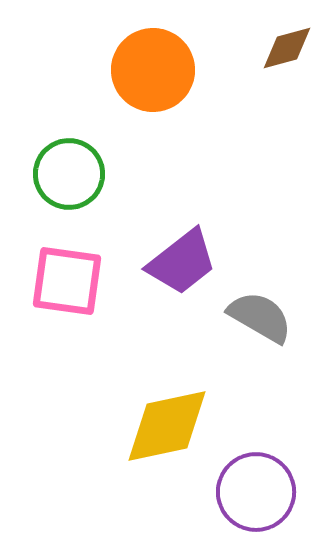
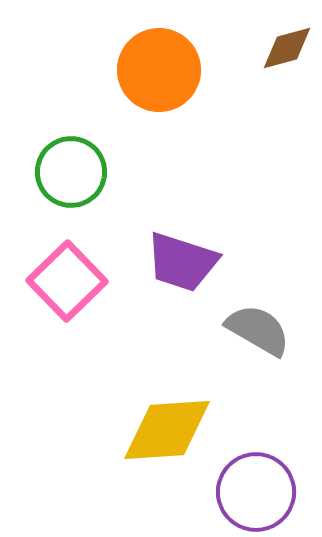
orange circle: moved 6 px right
green circle: moved 2 px right, 2 px up
purple trapezoid: rotated 56 degrees clockwise
pink square: rotated 38 degrees clockwise
gray semicircle: moved 2 px left, 13 px down
yellow diamond: moved 4 px down; rotated 8 degrees clockwise
